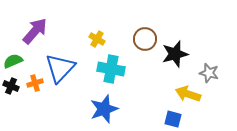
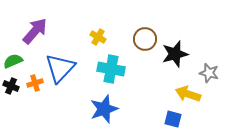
yellow cross: moved 1 px right, 2 px up
